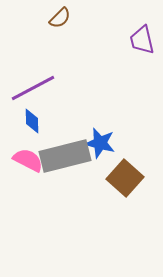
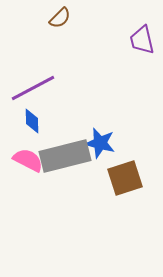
brown square: rotated 30 degrees clockwise
